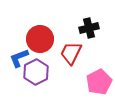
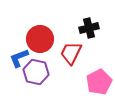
purple hexagon: rotated 20 degrees counterclockwise
